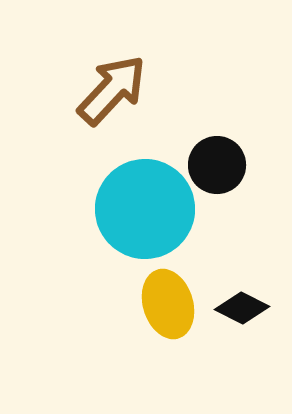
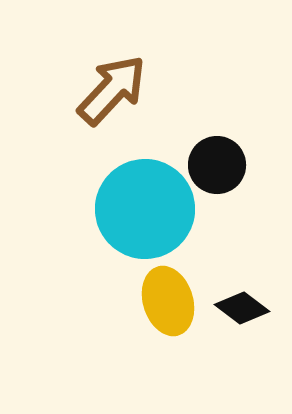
yellow ellipse: moved 3 px up
black diamond: rotated 10 degrees clockwise
